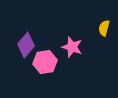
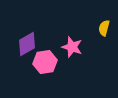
purple diamond: moved 1 px right, 1 px up; rotated 20 degrees clockwise
